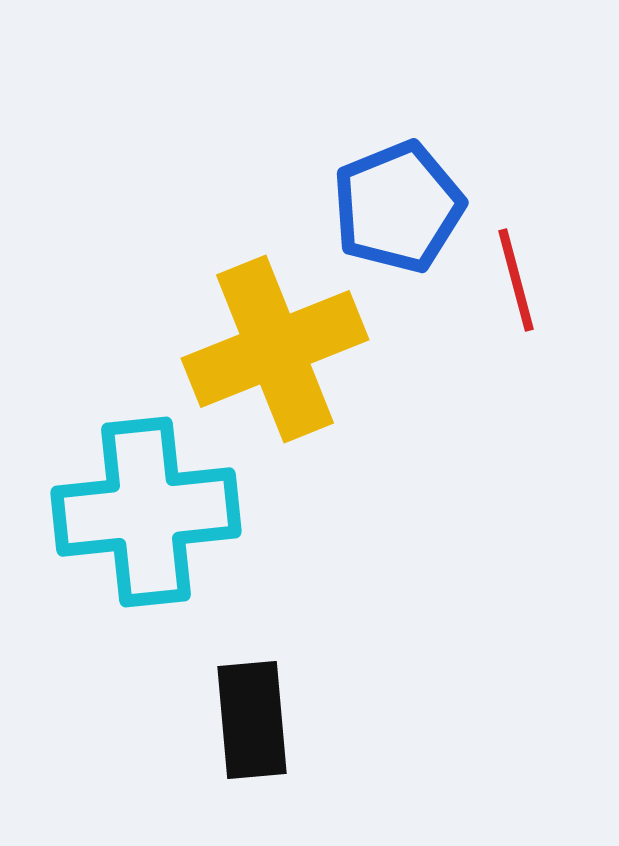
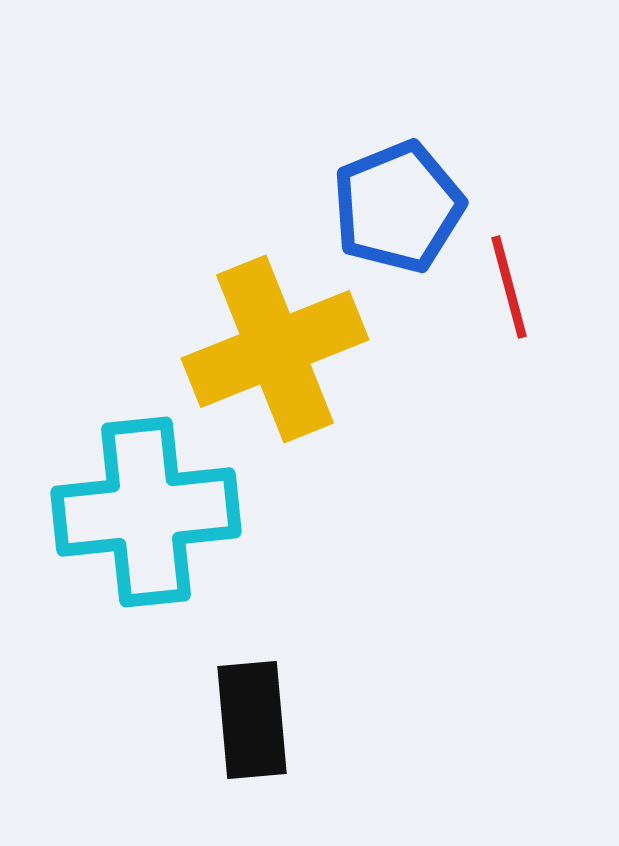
red line: moved 7 px left, 7 px down
